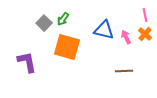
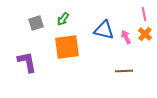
pink line: moved 1 px left, 1 px up
gray square: moved 8 px left; rotated 28 degrees clockwise
orange square: rotated 24 degrees counterclockwise
